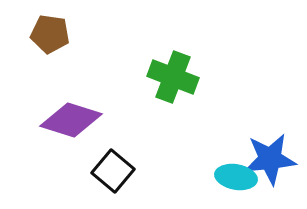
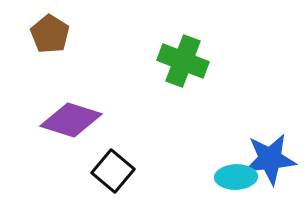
brown pentagon: rotated 24 degrees clockwise
green cross: moved 10 px right, 16 px up
cyan ellipse: rotated 12 degrees counterclockwise
